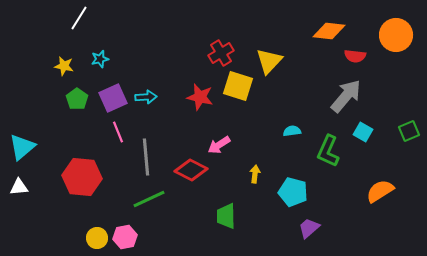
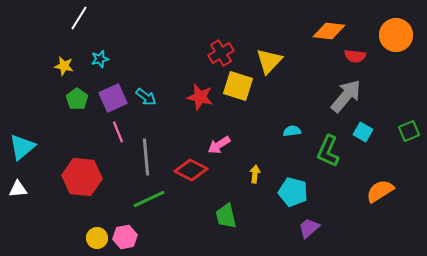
cyan arrow: rotated 40 degrees clockwise
white triangle: moved 1 px left, 2 px down
green trapezoid: rotated 12 degrees counterclockwise
